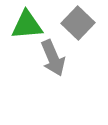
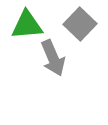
gray square: moved 2 px right, 1 px down
